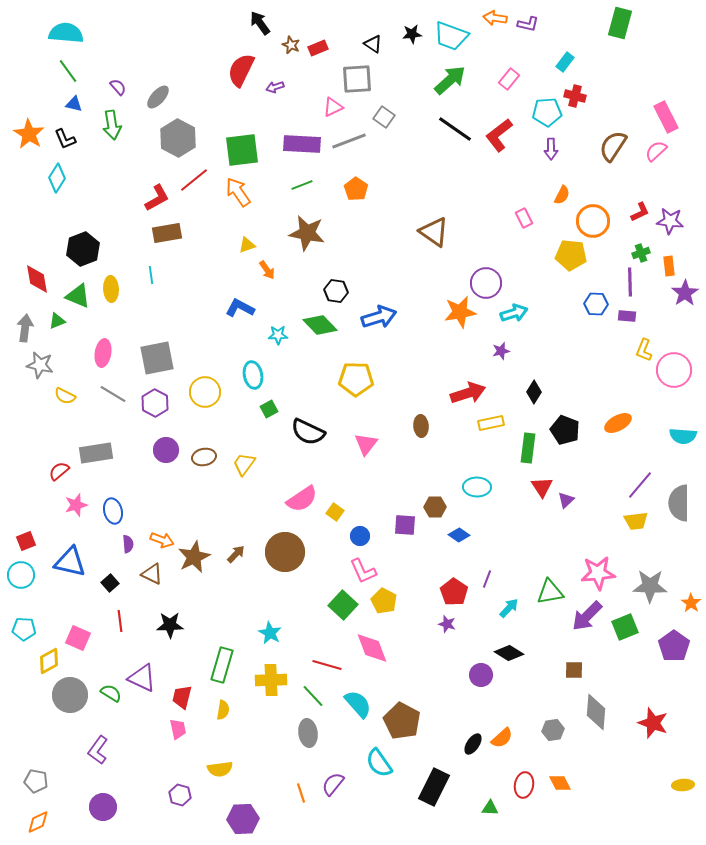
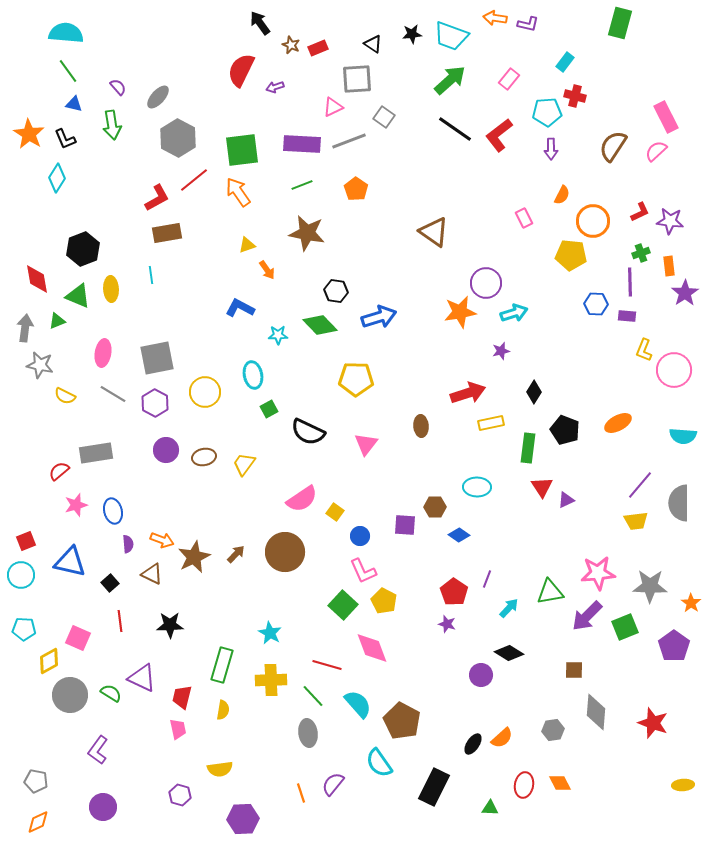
purple triangle at (566, 500): rotated 18 degrees clockwise
